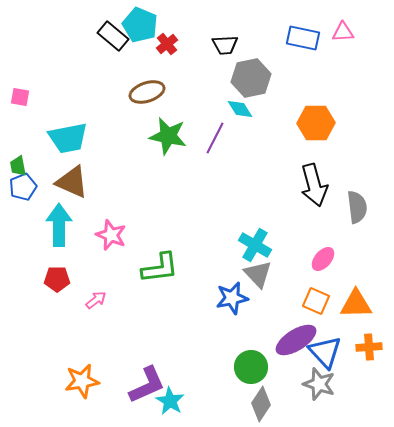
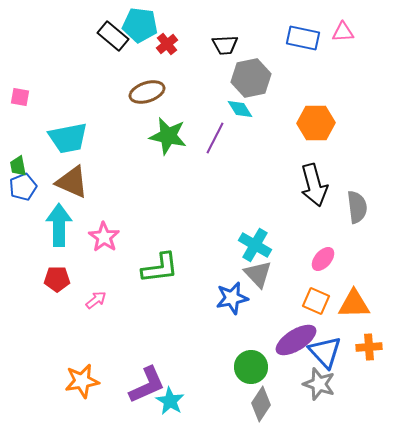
cyan pentagon: rotated 16 degrees counterclockwise
pink star: moved 7 px left, 2 px down; rotated 12 degrees clockwise
orange triangle: moved 2 px left
